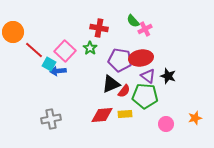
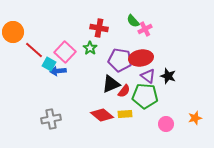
pink square: moved 1 px down
red diamond: rotated 45 degrees clockwise
